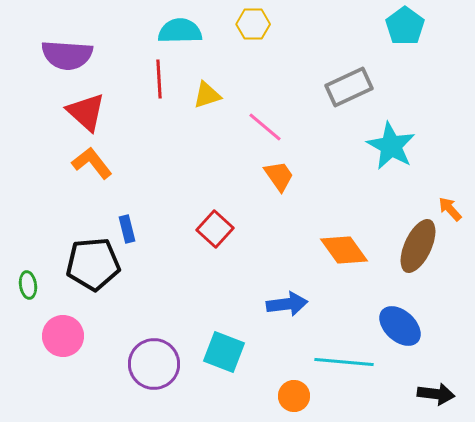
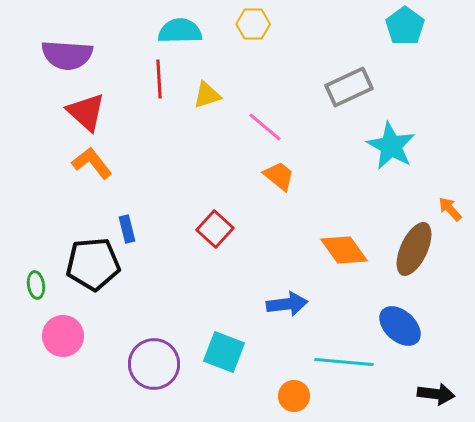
orange trapezoid: rotated 16 degrees counterclockwise
brown ellipse: moved 4 px left, 3 px down
green ellipse: moved 8 px right
